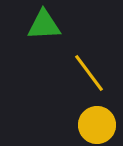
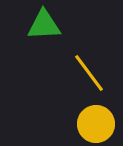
yellow circle: moved 1 px left, 1 px up
